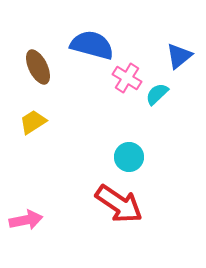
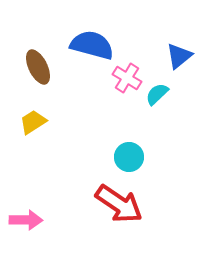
pink arrow: rotated 12 degrees clockwise
